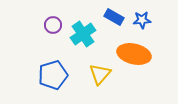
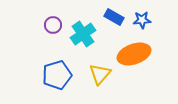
orange ellipse: rotated 32 degrees counterclockwise
blue pentagon: moved 4 px right
